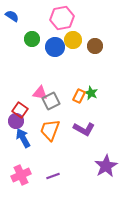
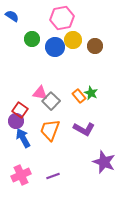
orange rectangle: rotated 64 degrees counterclockwise
gray square: rotated 18 degrees counterclockwise
purple star: moved 2 px left, 4 px up; rotated 20 degrees counterclockwise
